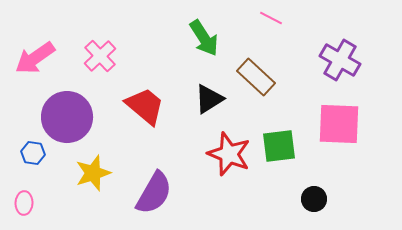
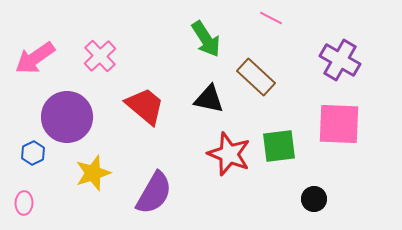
green arrow: moved 2 px right, 1 px down
black triangle: rotated 44 degrees clockwise
blue hexagon: rotated 25 degrees clockwise
